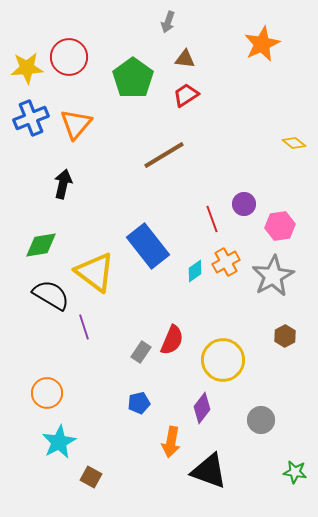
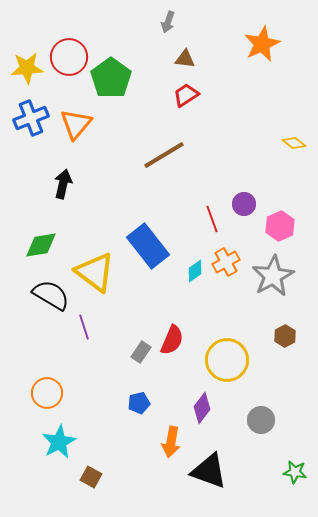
green pentagon: moved 22 px left
pink hexagon: rotated 16 degrees counterclockwise
yellow circle: moved 4 px right
